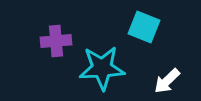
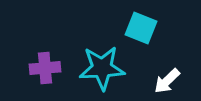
cyan square: moved 3 px left, 1 px down
purple cross: moved 11 px left, 27 px down
